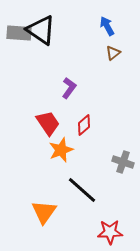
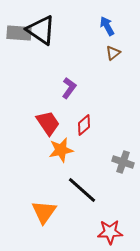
orange star: rotated 10 degrees clockwise
